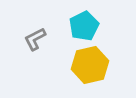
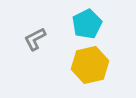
cyan pentagon: moved 3 px right, 2 px up
